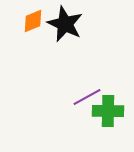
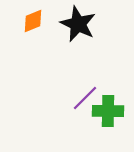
black star: moved 13 px right
purple line: moved 2 px left, 1 px down; rotated 16 degrees counterclockwise
